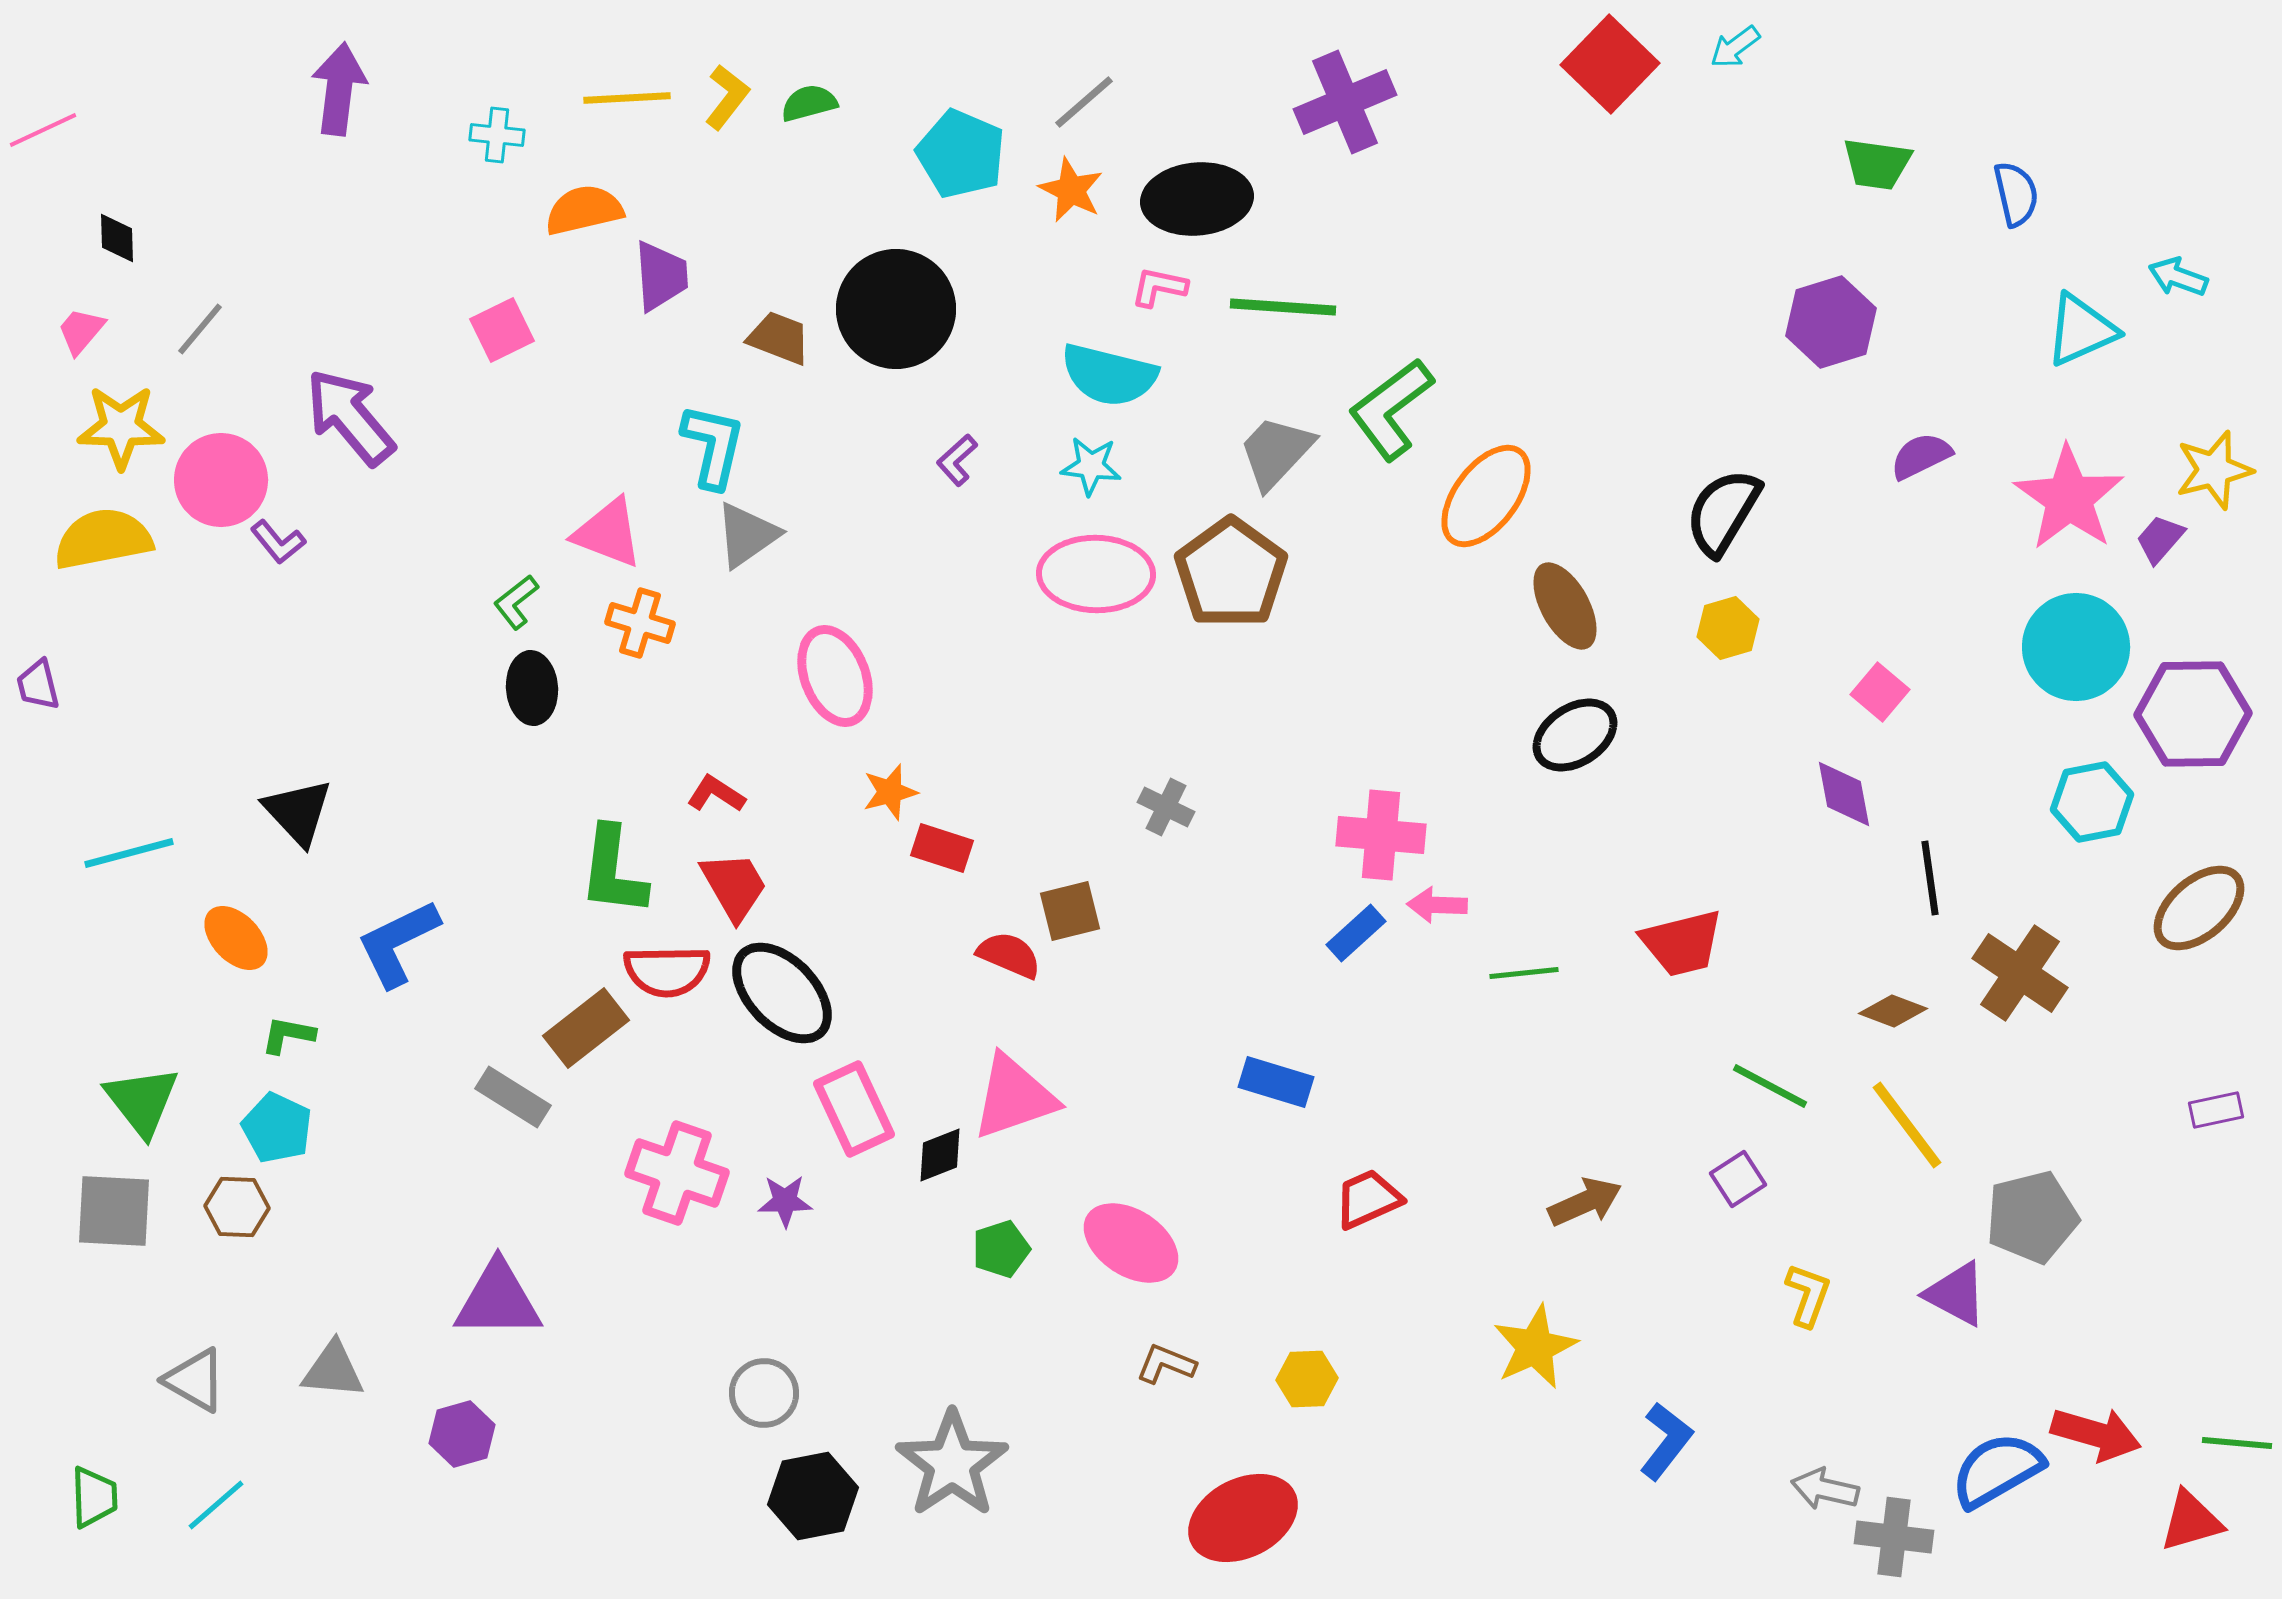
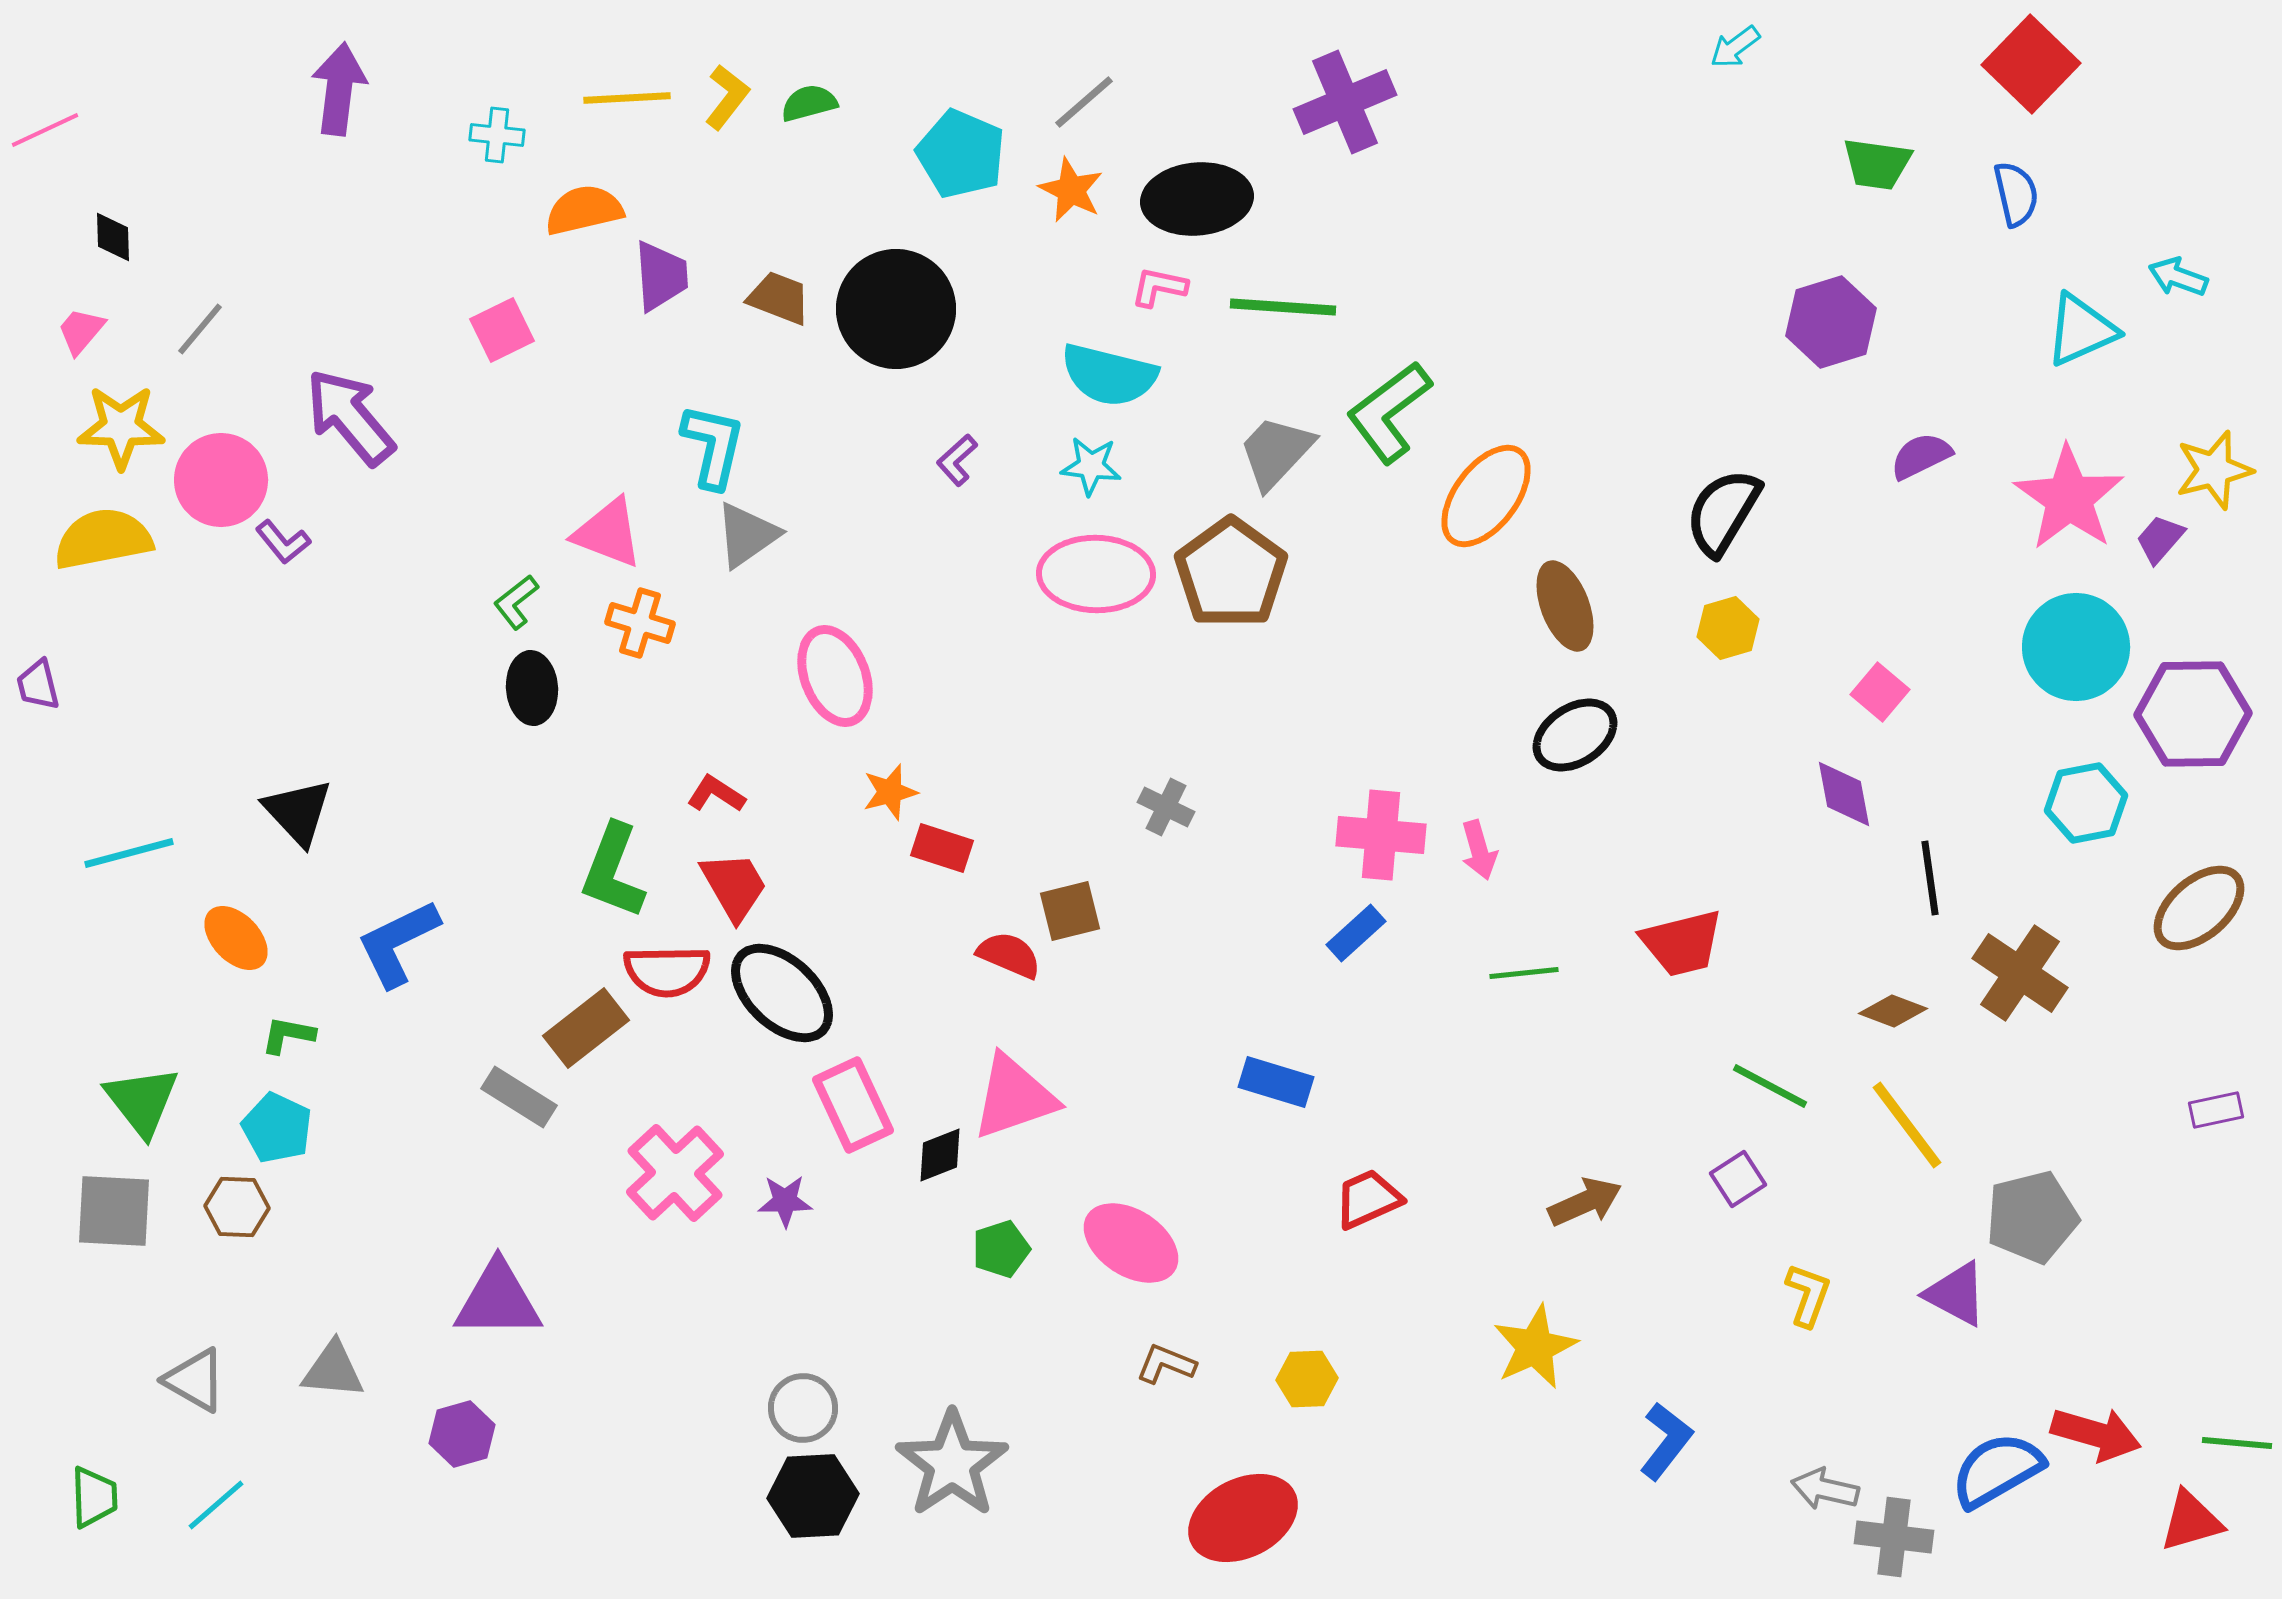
red square at (1610, 64): moved 421 px right
pink line at (43, 130): moved 2 px right
black diamond at (117, 238): moved 4 px left, 1 px up
brown trapezoid at (779, 338): moved 40 px up
green L-shape at (1391, 409): moved 2 px left, 3 px down
purple L-shape at (278, 542): moved 5 px right
brown ellipse at (1565, 606): rotated 8 degrees clockwise
cyan hexagon at (2092, 802): moved 6 px left, 1 px down
green L-shape at (613, 871): rotated 14 degrees clockwise
pink arrow at (1437, 905): moved 42 px right, 55 px up; rotated 108 degrees counterclockwise
black ellipse at (782, 993): rotated 3 degrees counterclockwise
gray rectangle at (513, 1097): moved 6 px right
pink rectangle at (854, 1109): moved 1 px left, 4 px up
pink cross at (677, 1173): moved 2 px left; rotated 28 degrees clockwise
gray circle at (764, 1393): moved 39 px right, 15 px down
black hexagon at (813, 1496): rotated 8 degrees clockwise
